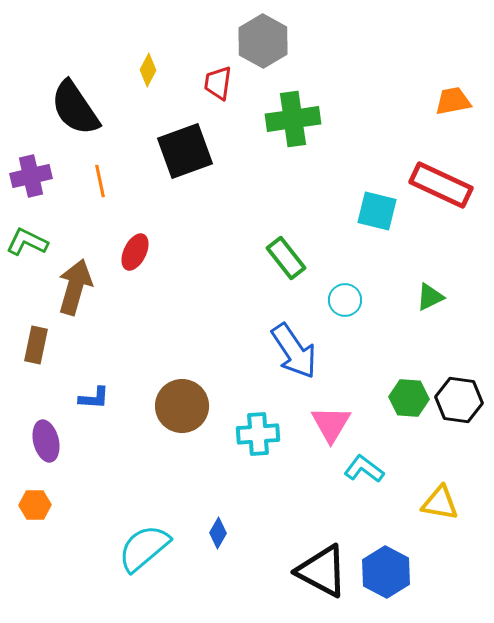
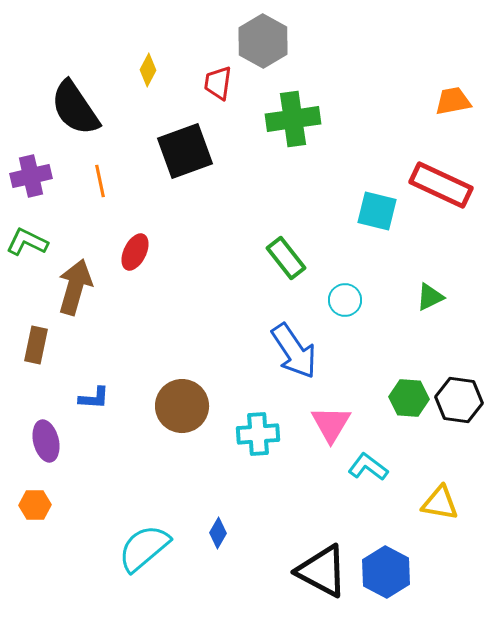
cyan L-shape: moved 4 px right, 2 px up
